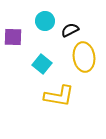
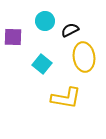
yellow L-shape: moved 7 px right, 2 px down
